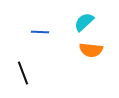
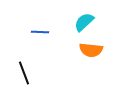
black line: moved 1 px right
